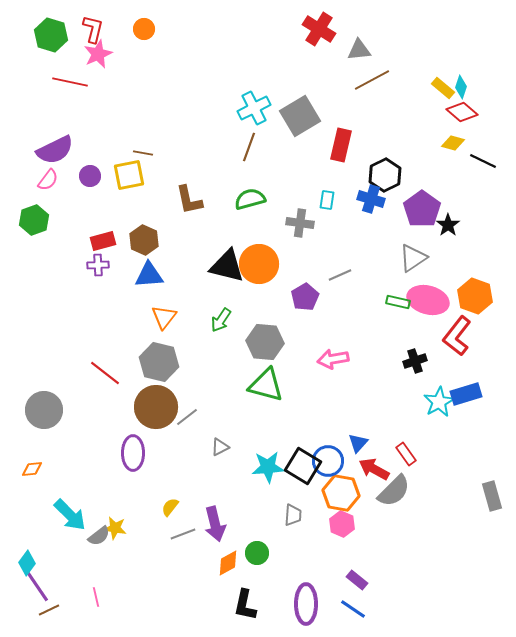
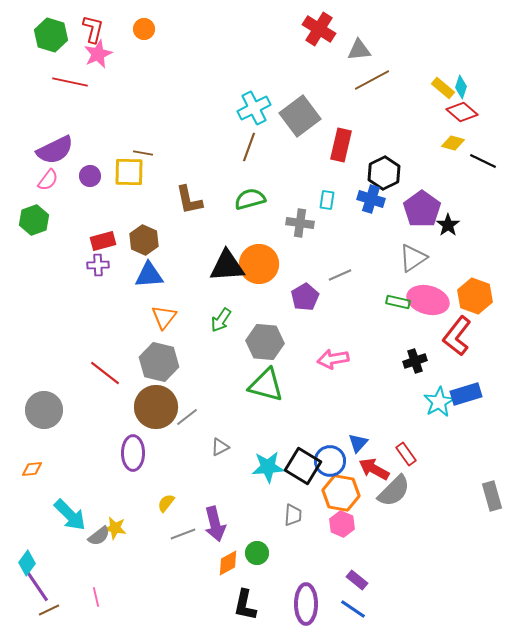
gray square at (300, 116): rotated 6 degrees counterclockwise
yellow square at (129, 175): moved 3 px up; rotated 12 degrees clockwise
black hexagon at (385, 175): moved 1 px left, 2 px up
black triangle at (227, 266): rotated 18 degrees counterclockwise
blue circle at (328, 461): moved 2 px right
yellow semicircle at (170, 507): moved 4 px left, 4 px up
